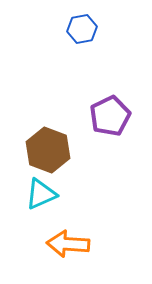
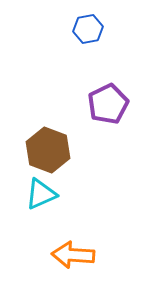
blue hexagon: moved 6 px right
purple pentagon: moved 2 px left, 12 px up
orange arrow: moved 5 px right, 11 px down
